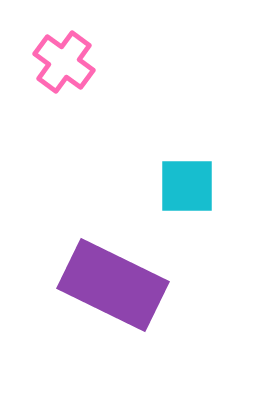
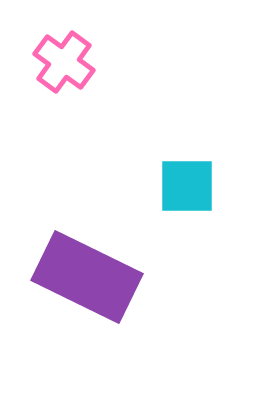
purple rectangle: moved 26 px left, 8 px up
